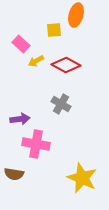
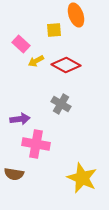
orange ellipse: rotated 35 degrees counterclockwise
